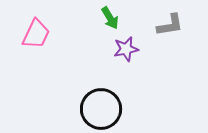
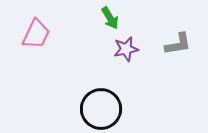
gray L-shape: moved 8 px right, 19 px down
